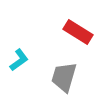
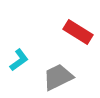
gray trapezoid: moved 6 px left; rotated 48 degrees clockwise
